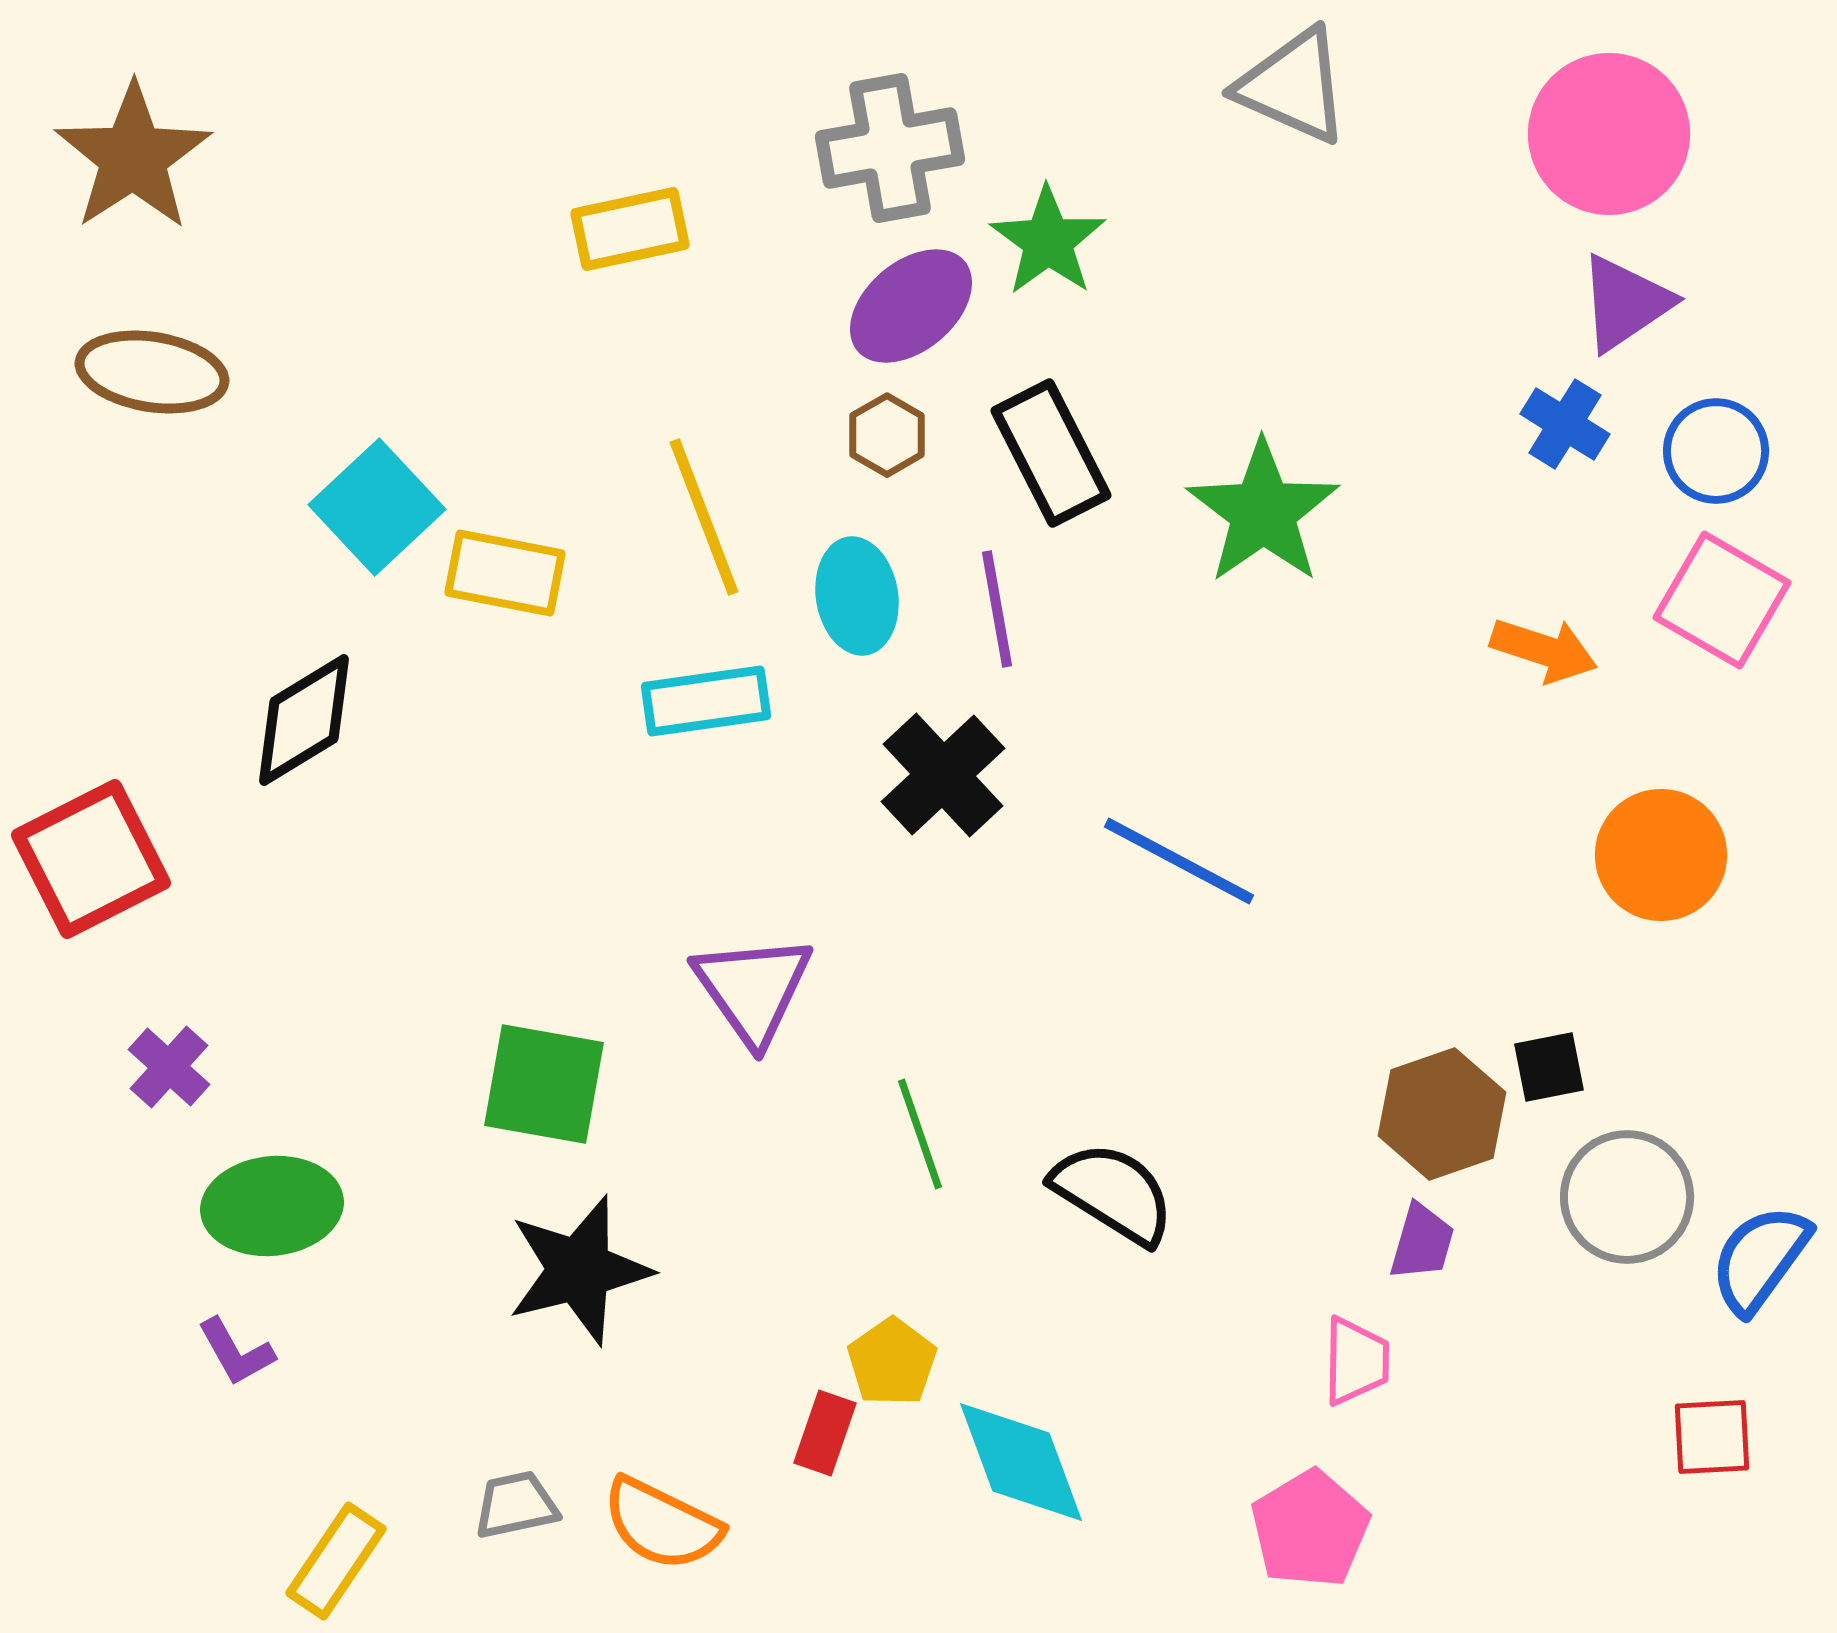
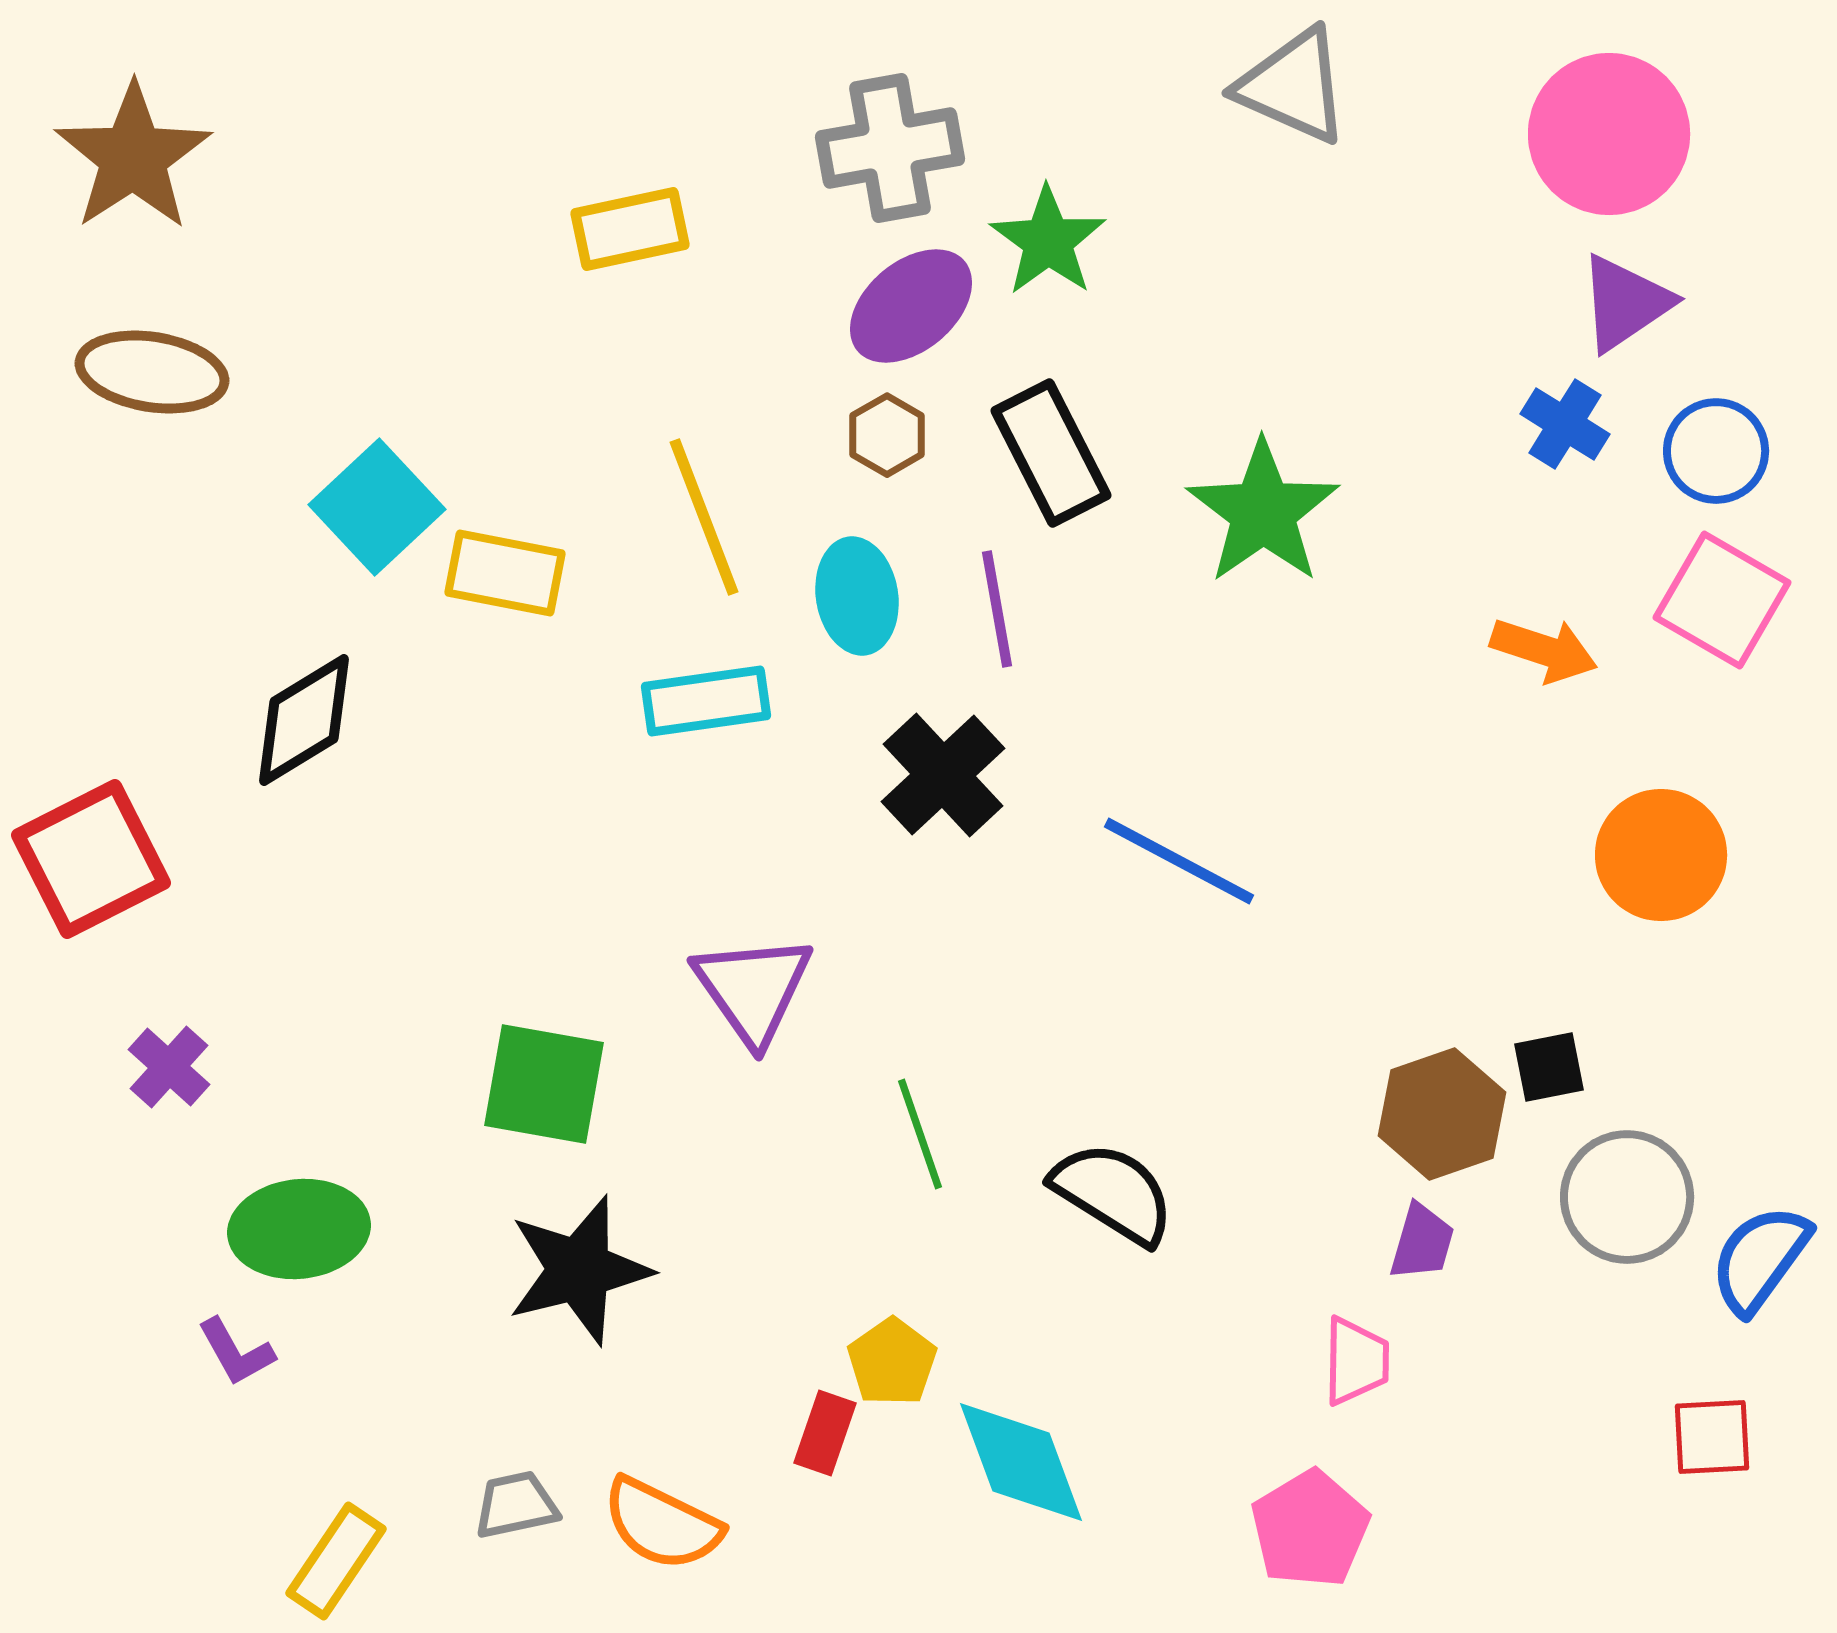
green ellipse at (272, 1206): moved 27 px right, 23 px down
